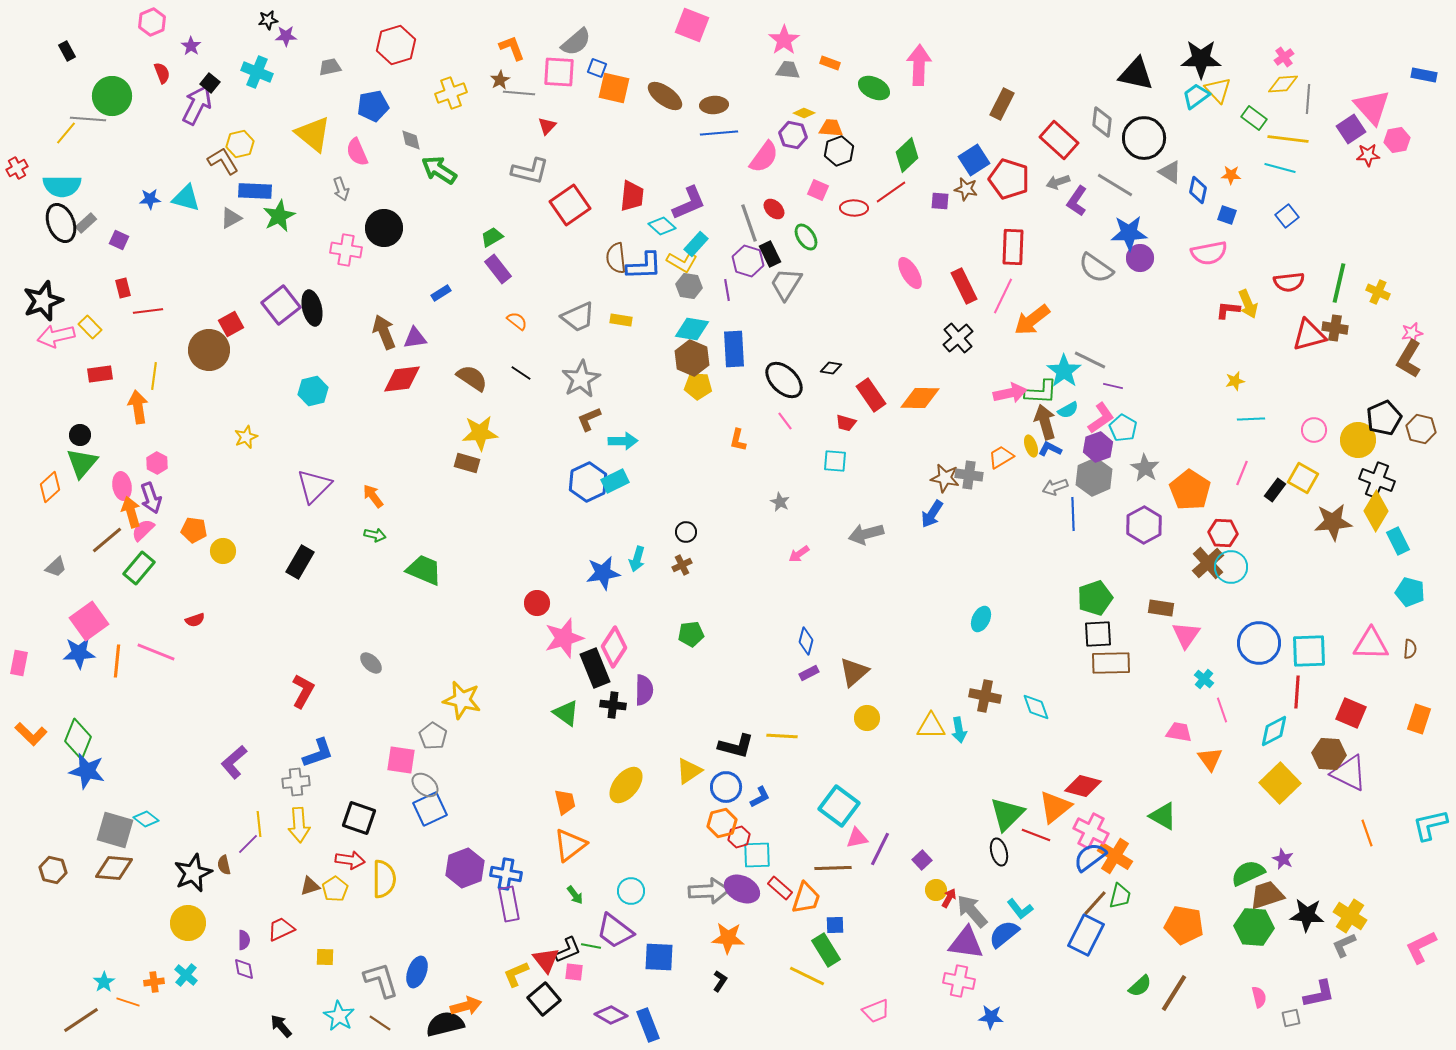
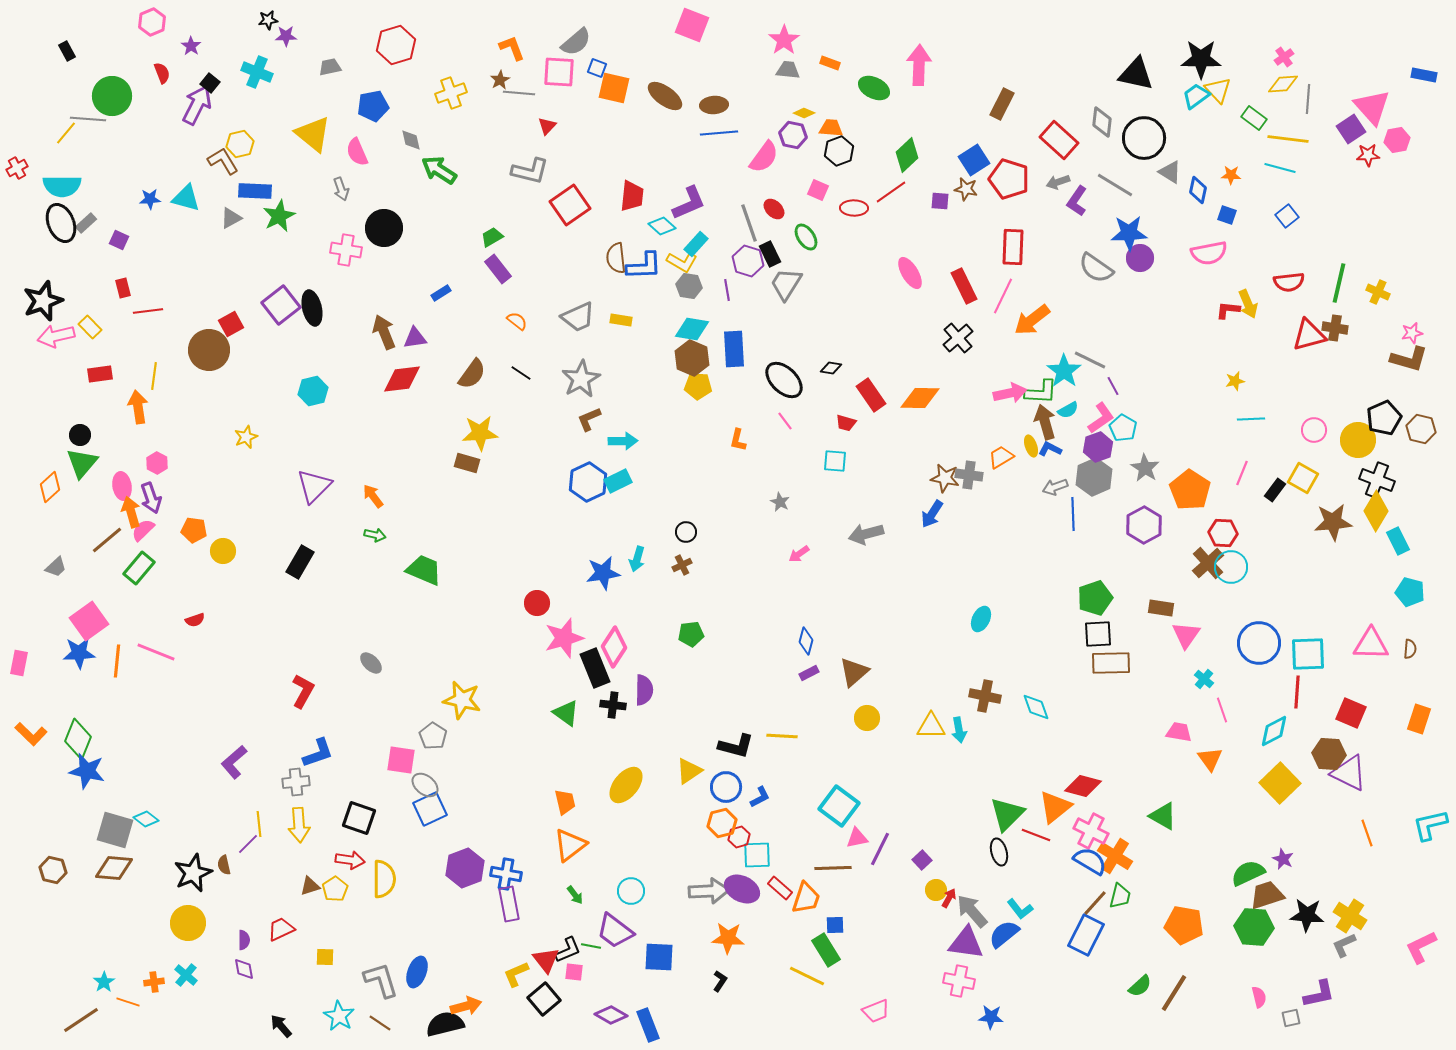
brown L-shape at (1409, 359): rotated 105 degrees counterclockwise
brown semicircle at (472, 378): moved 4 px up; rotated 92 degrees clockwise
purple line at (1113, 386): rotated 48 degrees clockwise
cyan rectangle at (615, 481): moved 3 px right
cyan square at (1309, 651): moved 1 px left, 3 px down
blue semicircle at (1090, 857): moved 4 px down; rotated 68 degrees clockwise
